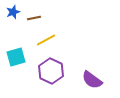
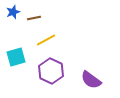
purple semicircle: moved 1 px left
